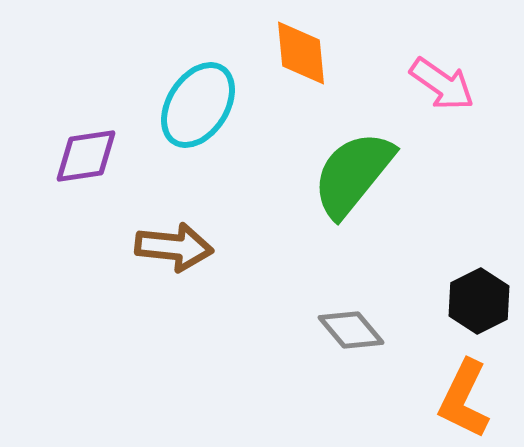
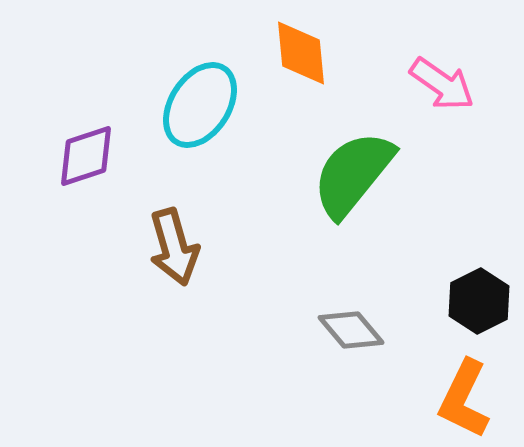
cyan ellipse: moved 2 px right
purple diamond: rotated 10 degrees counterclockwise
brown arrow: rotated 68 degrees clockwise
